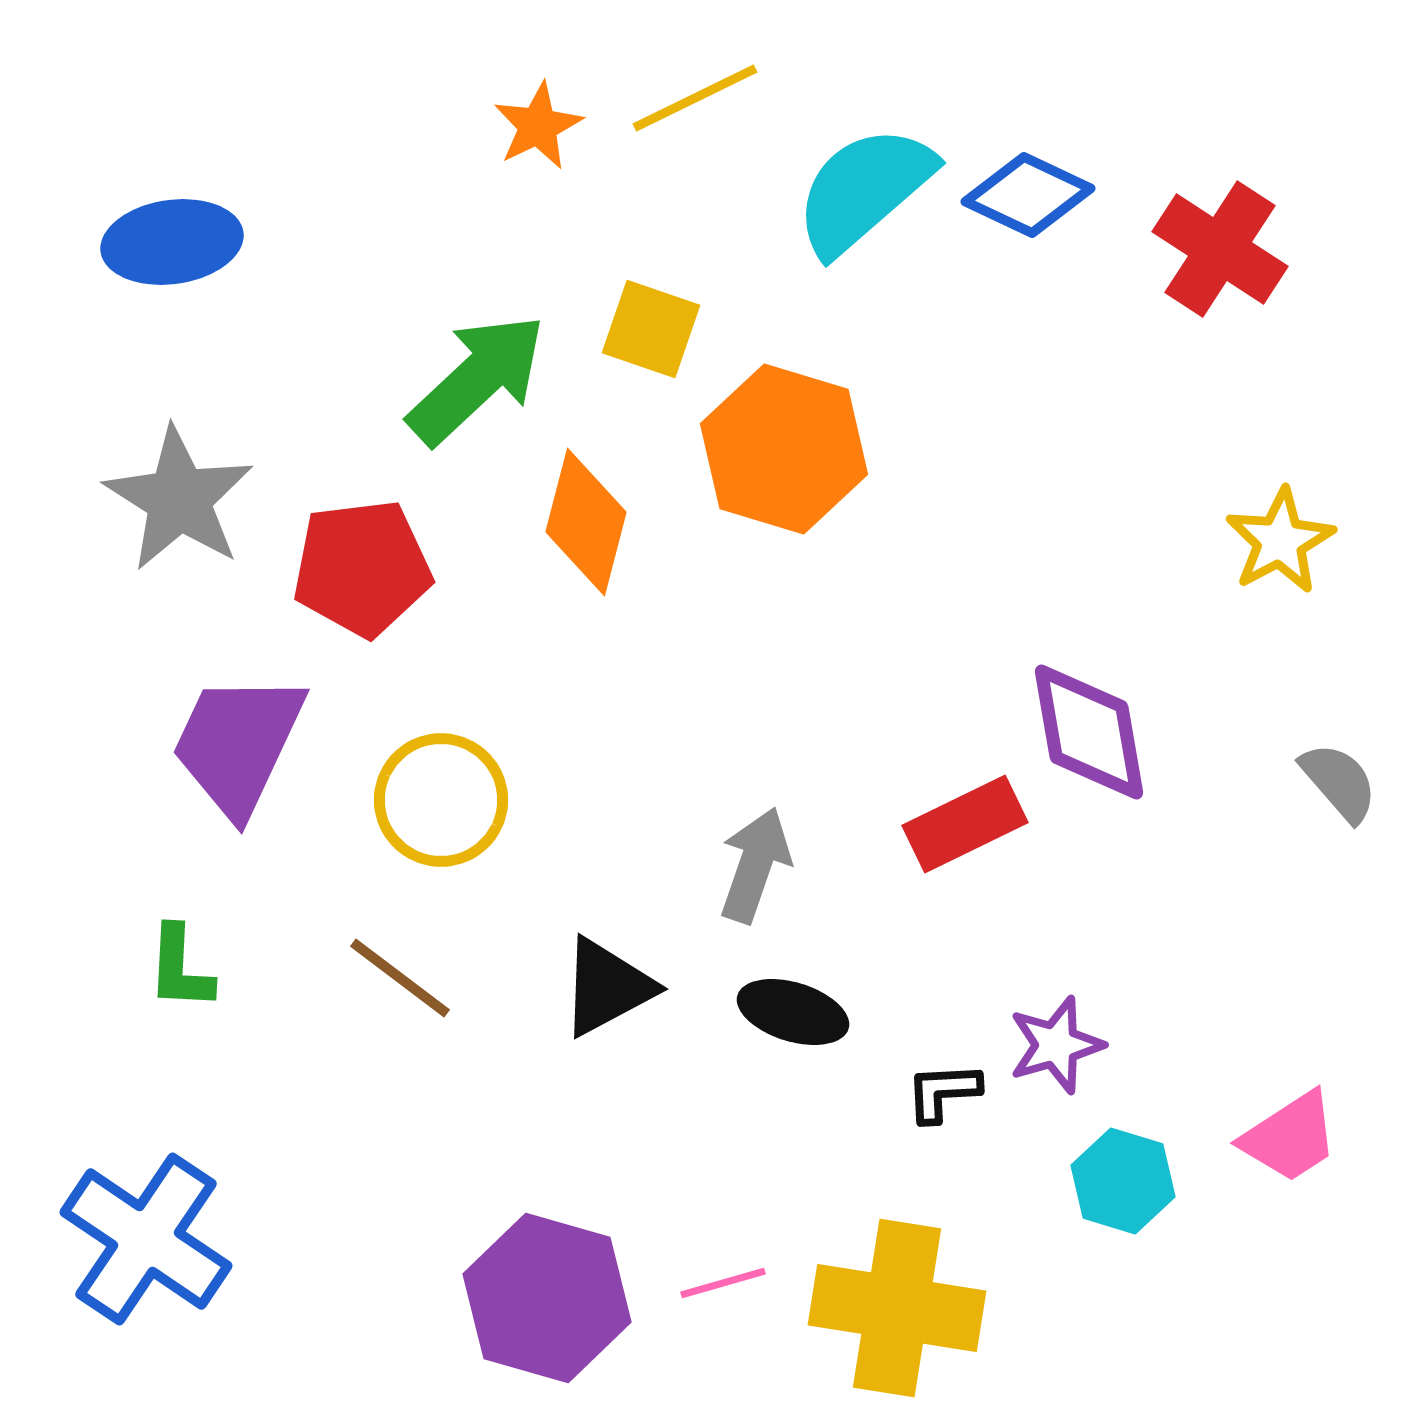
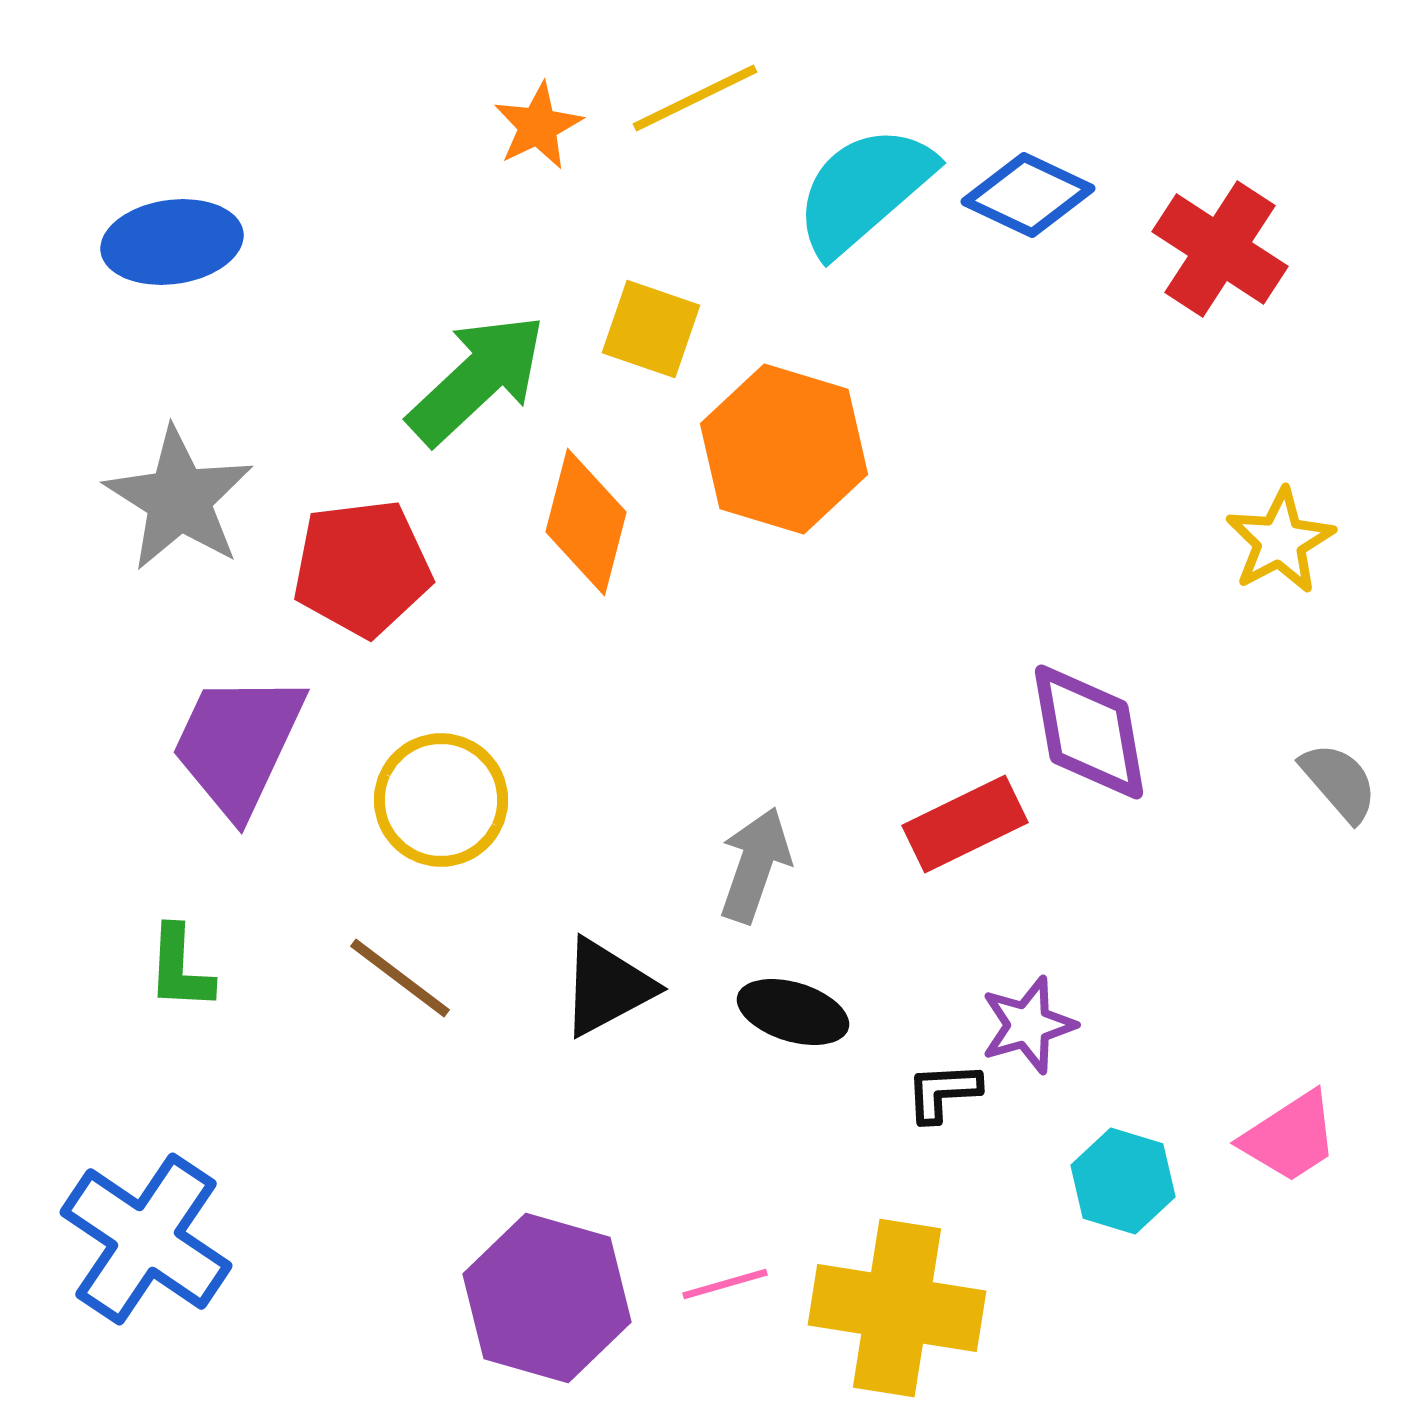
purple star: moved 28 px left, 20 px up
pink line: moved 2 px right, 1 px down
